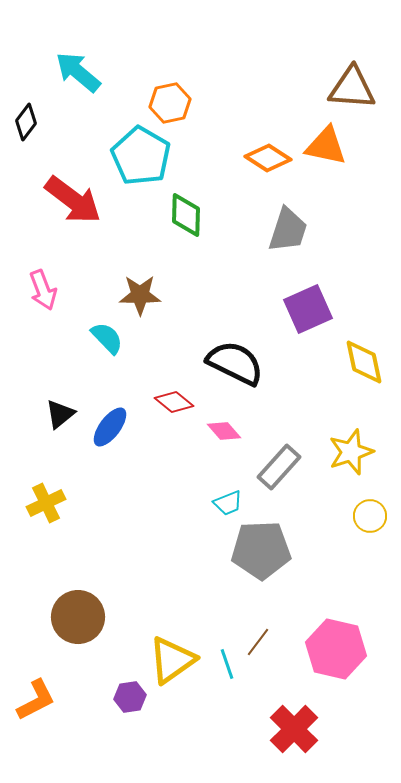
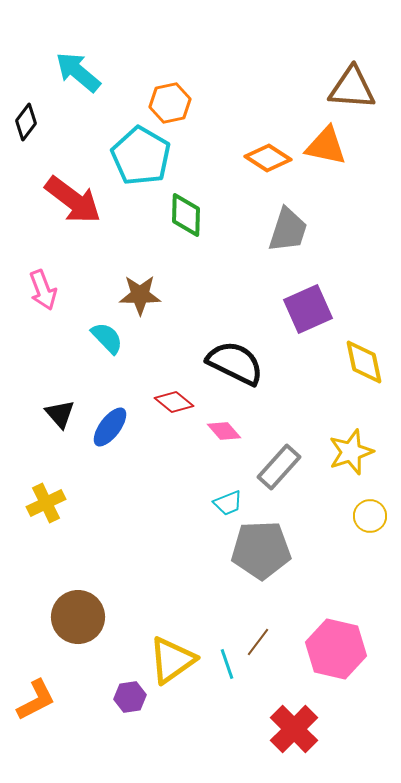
black triangle: rotated 32 degrees counterclockwise
